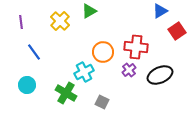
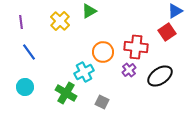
blue triangle: moved 15 px right
red square: moved 10 px left, 1 px down
blue line: moved 5 px left
black ellipse: moved 1 px down; rotated 10 degrees counterclockwise
cyan circle: moved 2 px left, 2 px down
